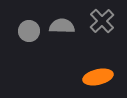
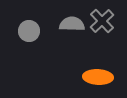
gray semicircle: moved 10 px right, 2 px up
orange ellipse: rotated 16 degrees clockwise
